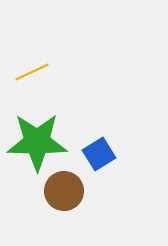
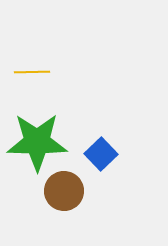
yellow line: rotated 24 degrees clockwise
blue square: moved 2 px right; rotated 12 degrees counterclockwise
